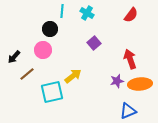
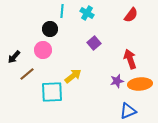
cyan square: rotated 10 degrees clockwise
